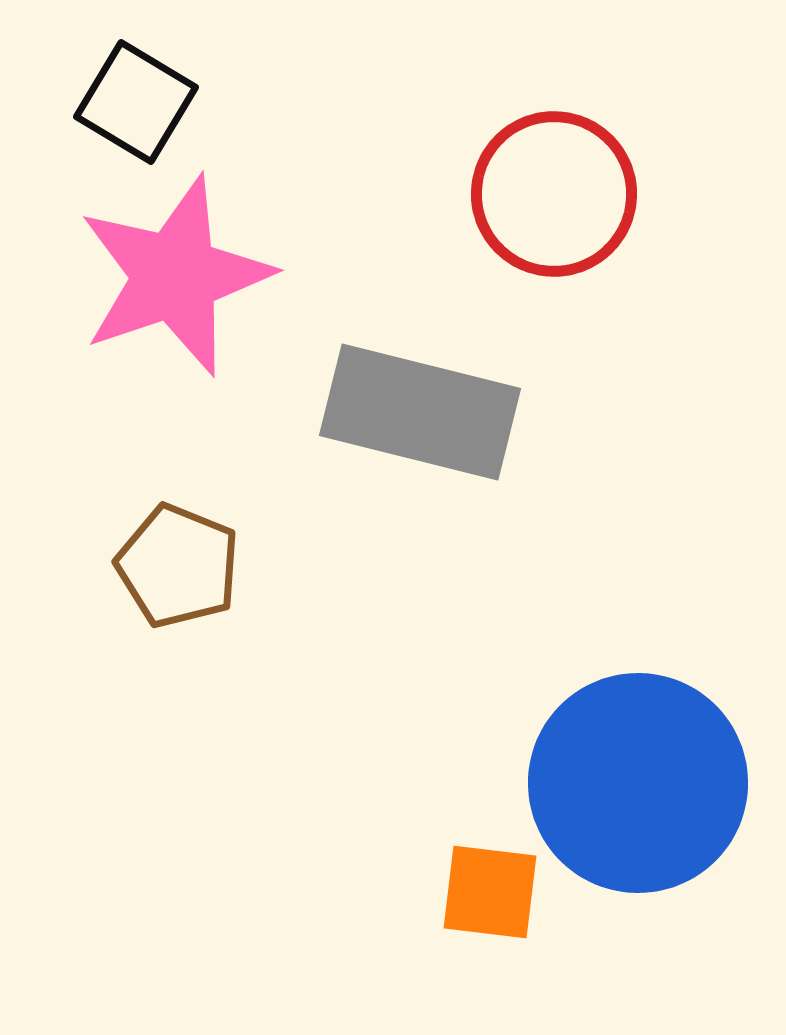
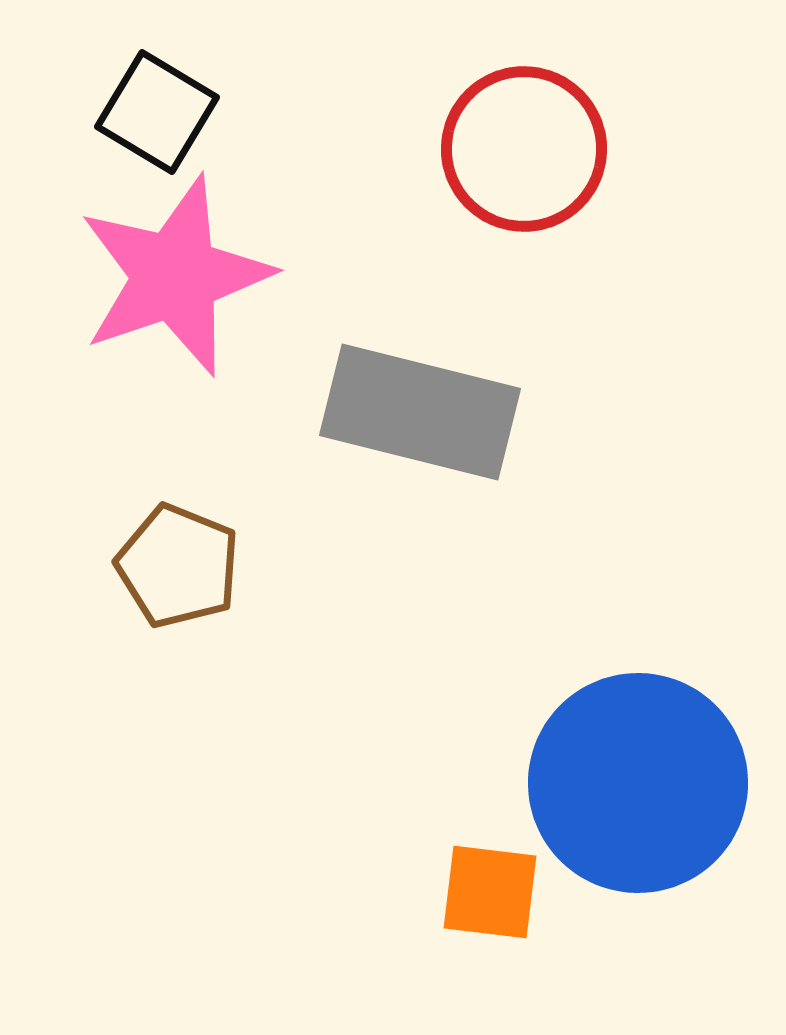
black square: moved 21 px right, 10 px down
red circle: moved 30 px left, 45 px up
